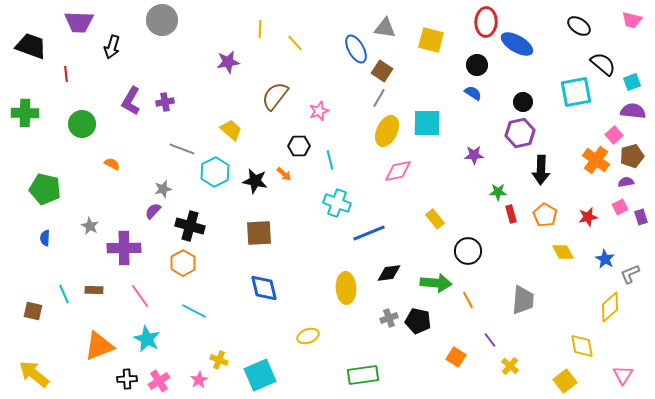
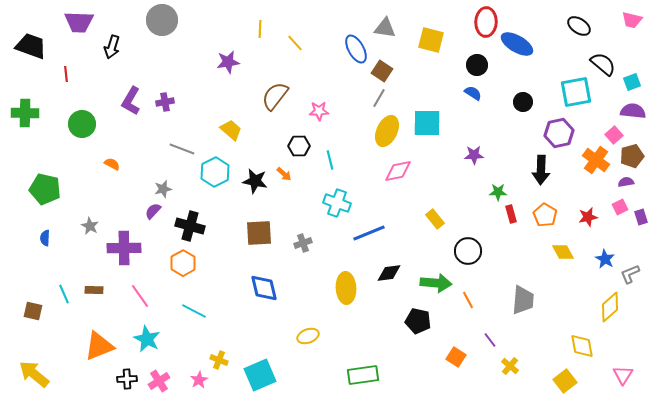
pink star at (319, 111): rotated 18 degrees clockwise
purple hexagon at (520, 133): moved 39 px right
gray cross at (389, 318): moved 86 px left, 75 px up
